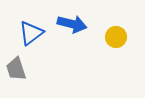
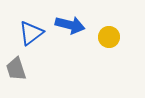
blue arrow: moved 2 px left, 1 px down
yellow circle: moved 7 px left
